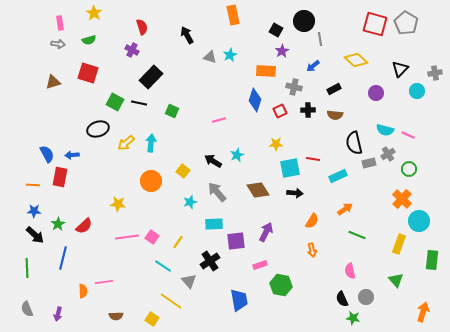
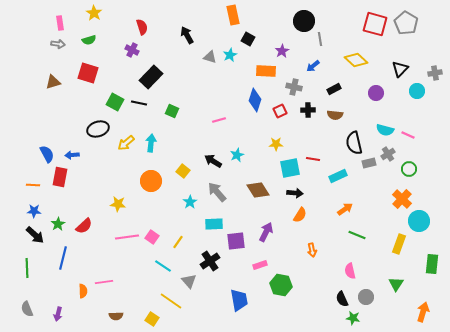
black square at (276, 30): moved 28 px left, 9 px down
cyan star at (190, 202): rotated 16 degrees counterclockwise
orange semicircle at (312, 221): moved 12 px left, 6 px up
green rectangle at (432, 260): moved 4 px down
green triangle at (396, 280): moved 4 px down; rotated 14 degrees clockwise
